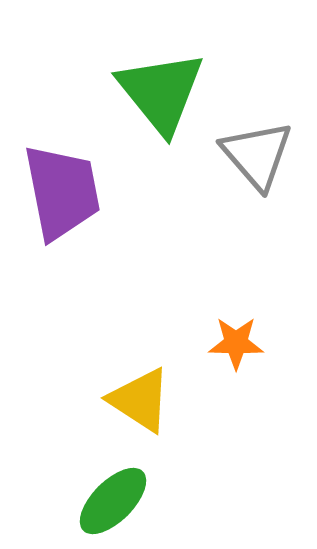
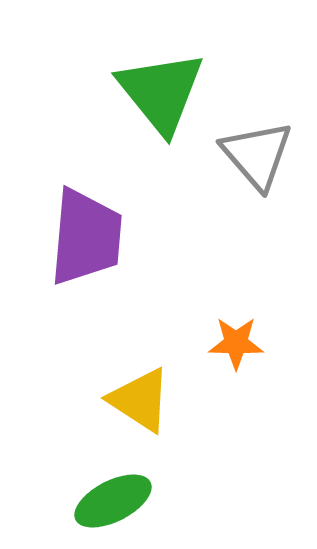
purple trapezoid: moved 24 px right, 45 px down; rotated 16 degrees clockwise
green ellipse: rotated 18 degrees clockwise
